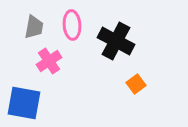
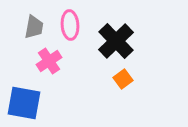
pink ellipse: moved 2 px left
black cross: rotated 18 degrees clockwise
orange square: moved 13 px left, 5 px up
